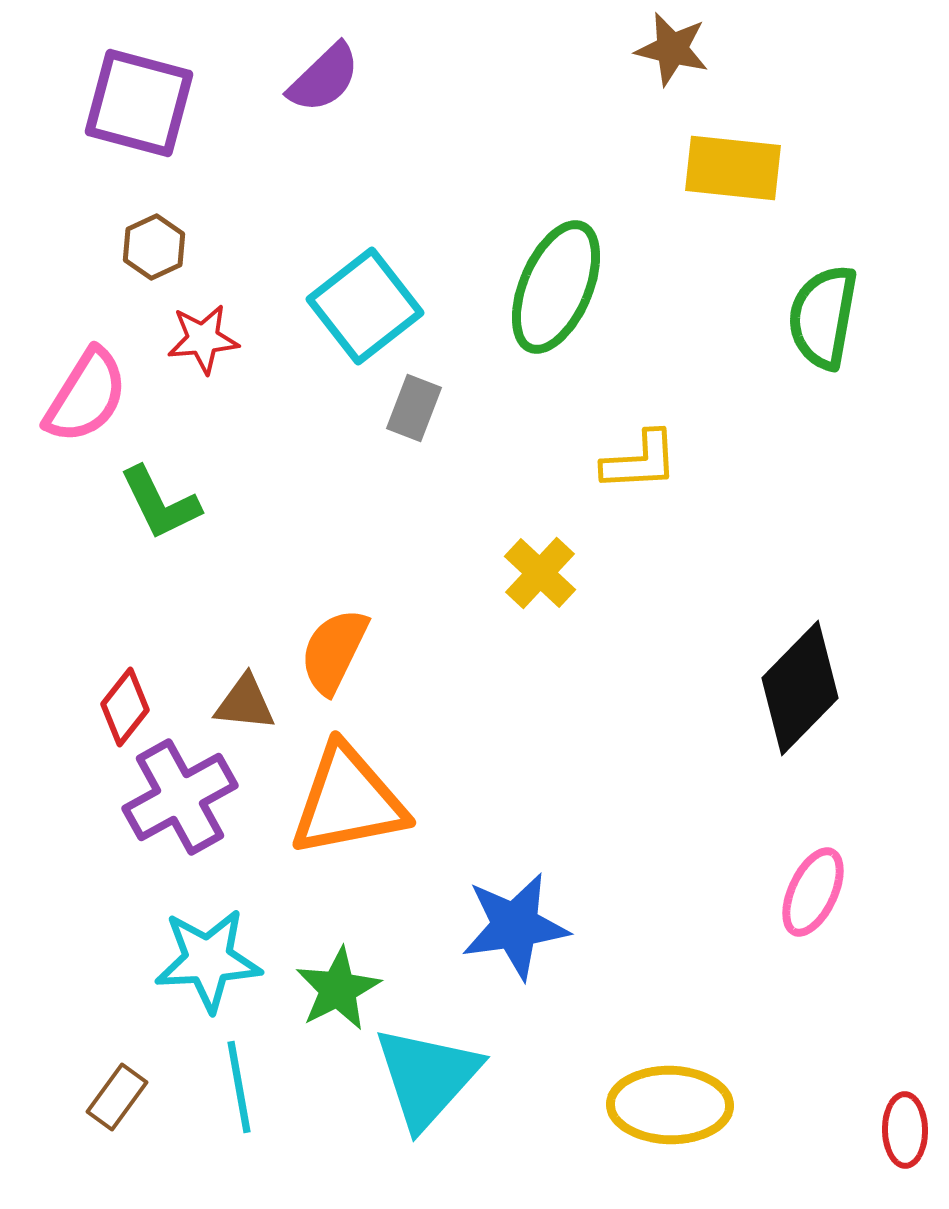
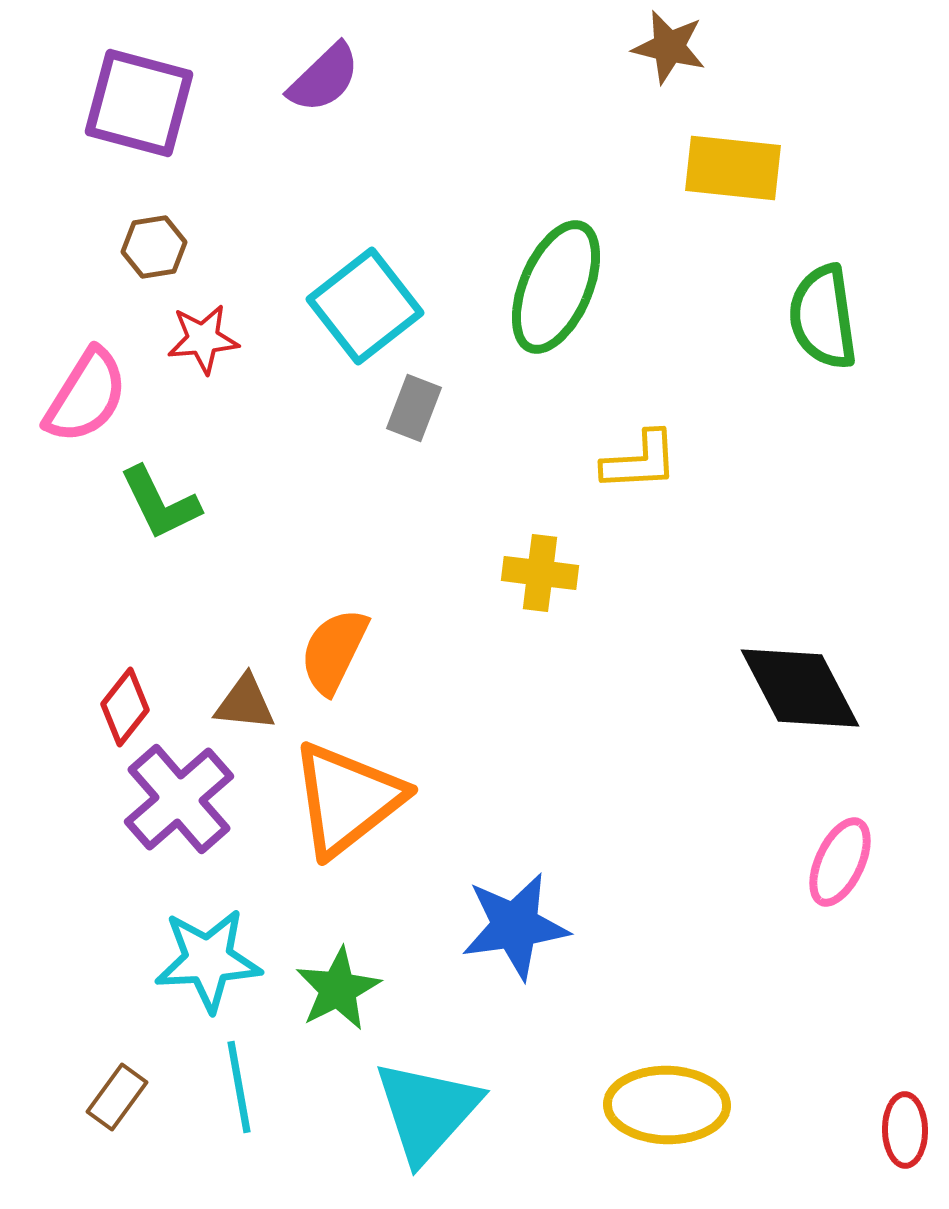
brown star: moved 3 px left, 2 px up
brown hexagon: rotated 16 degrees clockwise
green semicircle: rotated 18 degrees counterclockwise
yellow cross: rotated 36 degrees counterclockwise
black diamond: rotated 72 degrees counterclockwise
purple cross: moved 1 px left, 2 px down; rotated 12 degrees counterclockwise
orange triangle: moved 1 px left, 2 px up; rotated 27 degrees counterclockwise
pink ellipse: moved 27 px right, 30 px up
cyan triangle: moved 34 px down
yellow ellipse: moved 3 px left
